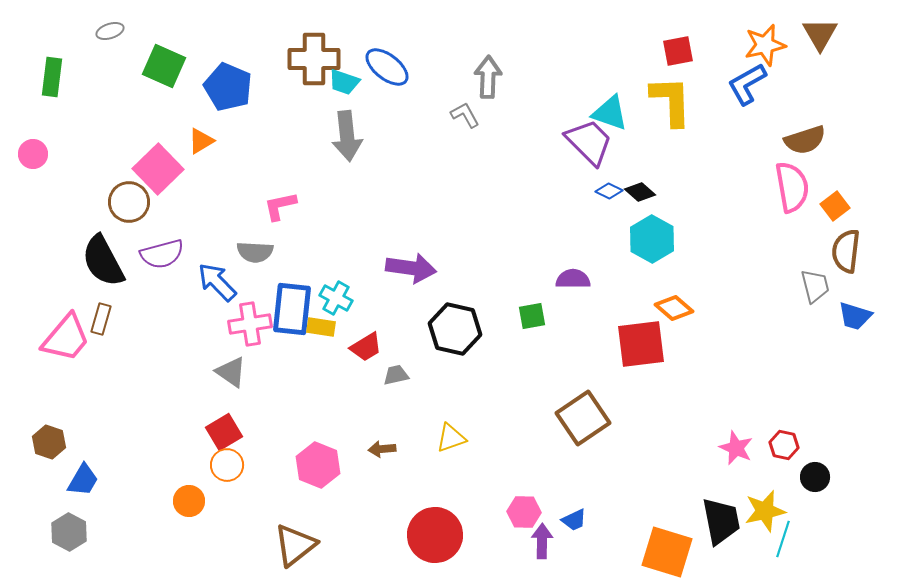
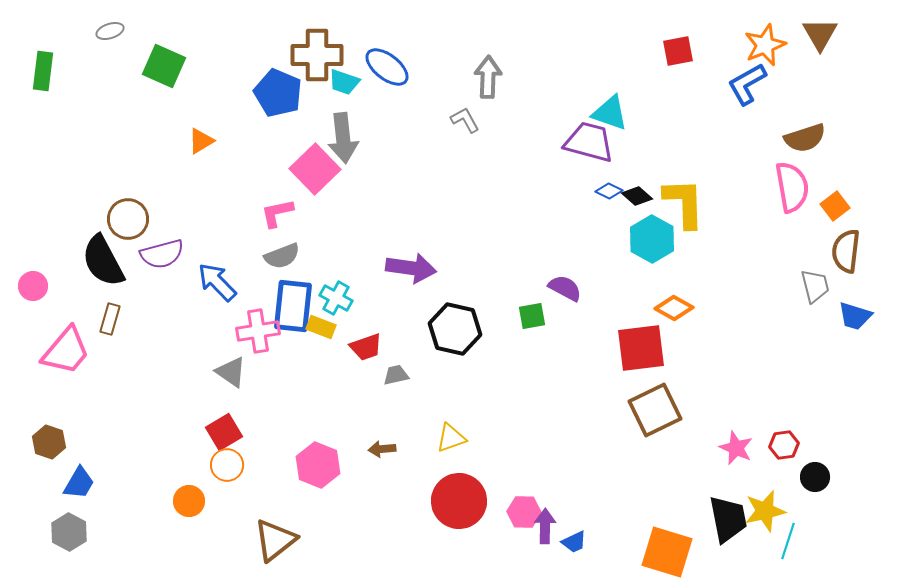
orange star at (765, 45): rotated 9 degrees counterclockwise
brown cross at (314, 59): moved 3 px right, 4 px up
green rectangle at (52, 77): moved 9 px left, 6 px up
blue pentagon at (228, 87): moved 50 px right, 6 px down
yellow L-shape at (671, 101): moved 13 px right, 102 px down
gray L-shape at (465, 115): moved 5 px down
gray arrow at (347, 136): moved 4 px left, 2 px down
brown semicircle at (805, 140): moved 2 px up
purple trapezoid at (589, 142): rotated 30 degrees counterclockwise
pink circle at (33, 154): moved 132 px down
pink square at (158, 169): moved 157 px right
black diamond at (640, 192): moved 3 px left, 4 px down
brown circle at (129, 202): moved 1 px left, 17 px down
pink L-shape at (280, 206): moved 3 px left, 7 px down
gray semicircle at (255, 252): moved 27 px right, 4 px down; rotated 24 degrees counterclockwise
purple semicircle at (573, 279): moved 8 px left, 9 px down; rotated 28 degrees clockwise
orange diamond at (674, 308): rotated 12 degrees counterclockwise
blue rectangle at (292, 309): moved 1 px right, 3 px up
brown rectangle at (101, 319): moved 9 px right
pink cross at (250, 324): moved 8 px right, 7 px down
yellow rectangle at (321, 327): rotated 12 degrees clockwise
pink trapezoid at (66, 338): moved 13 px down
red square at (641, 344): moved 4 px down
red trapezoid at (366, 347): rotated 12 degrees clockwise
brown square at (583, 418): moved 72 px right, 8 px up; rotated 8 degrees clockwise
red hexagon at (784, 445): rotated 20 degrees counterclockwise
blue trapezoid at (83, 480): moved 4 px left, 3 px down
blue trapezoid at (574, 520): moved 22 px down
black trapezoid at (721, 521): moved 7 px right, 2 px up
red circle at (435, 535): moved 24 px right, 34 px up
cyan line at (783, 539): moved 5 px right, 2 px down
purple arrow at (542, 541): moved 3 px right, 15 px up
brown triangle at (295, 545): moved 20 px left, 5 px up
